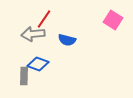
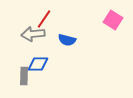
blue diamond: rotated 20 degrees counterclockwise
